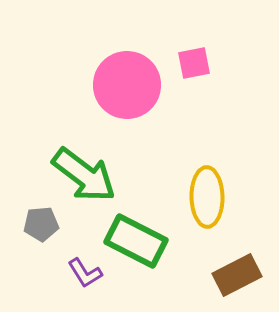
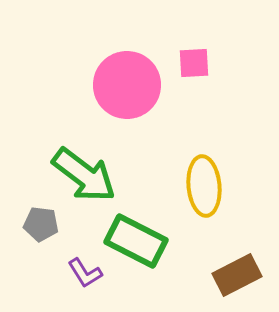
pink square: rotated 8 degrees clockwise
yellow ellipse: moved 3 px left, 11 px up; rotated 4 degrees counterclockwise
gray pentagon: rotated 12 degrees clockwise
